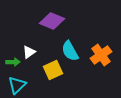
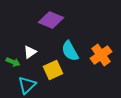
purple diamond: moved 1 px left, 1 px up
white triangle: moved 1 px right
green arrow: rotated 24 degrees clockwise
cyan triangle: moved 10 px right
